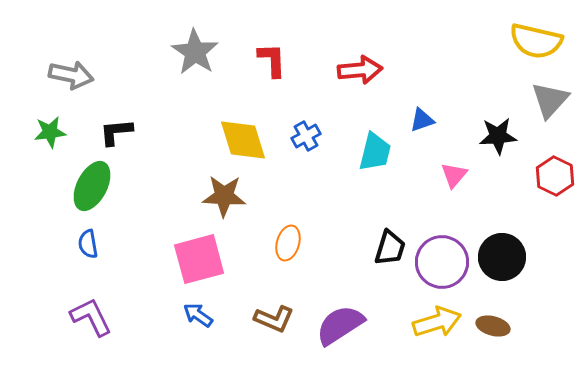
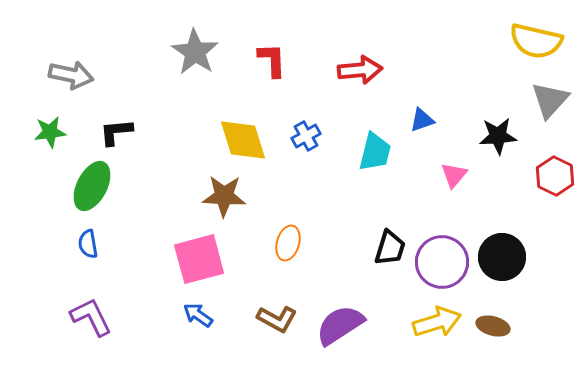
brown L-shape: moved 3 px right; rotated 6 degrees clockwise
